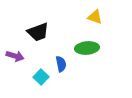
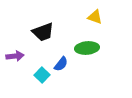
black trapezoid: moved 5 px right
purple arrow: rotated 24 degrees counterclockwise
blue semicircle: rotated 49 degrees clockwise
cyan square: moved 1 px right, 2 px up
